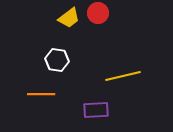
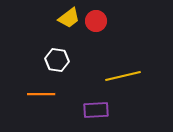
red circle: moved 2 px left, 8 px down
